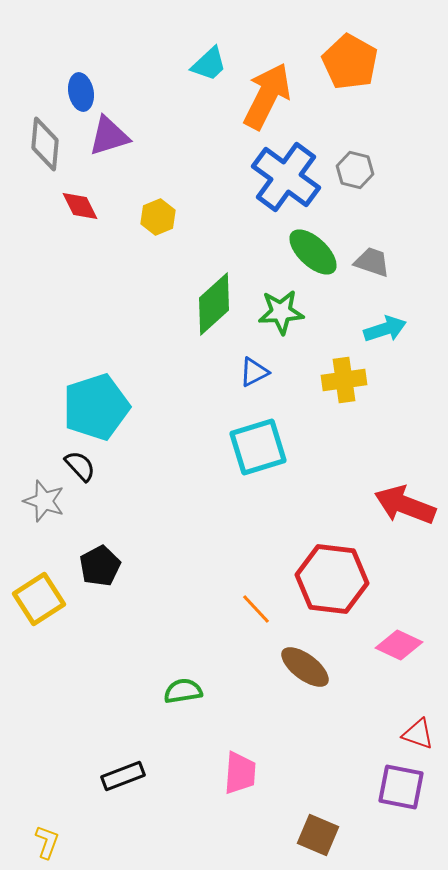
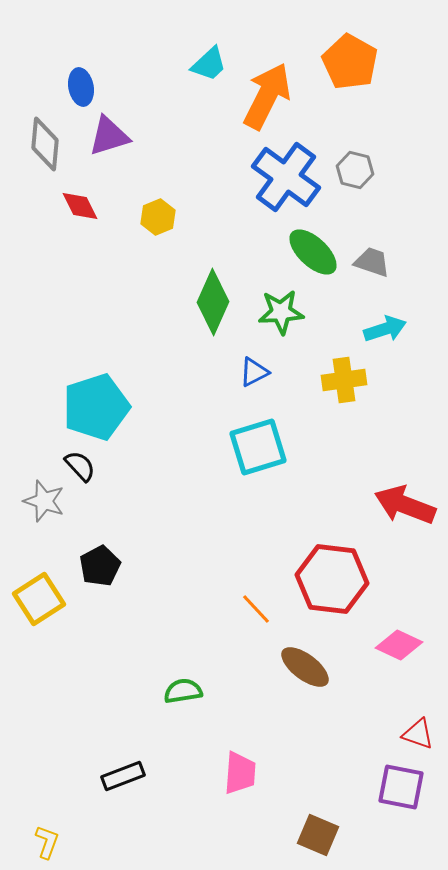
blue ellipse: moved 5 px up
green diamond: moved 1 px left, 2 px up; rotated 24 degrees counterclockwise
